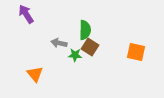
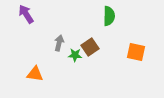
green semicircle: moved 24 px right, 14 px up
gray arrow: rotated 91 degrees clockwise
brown square: rotated 24 degrees clockwise
orange triangle: rotated 42 degrees counterclockwise
